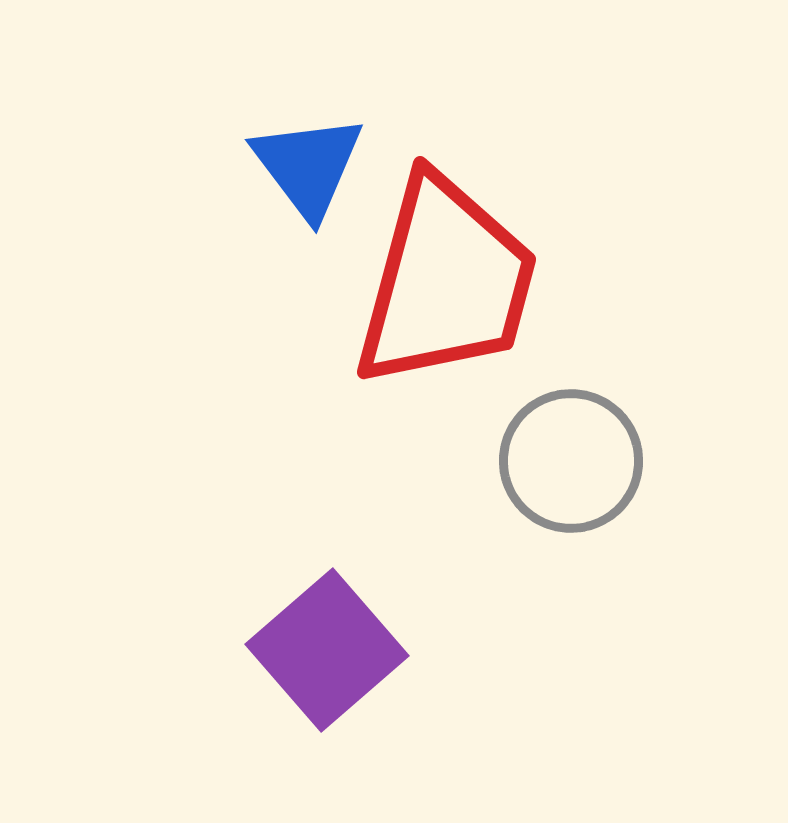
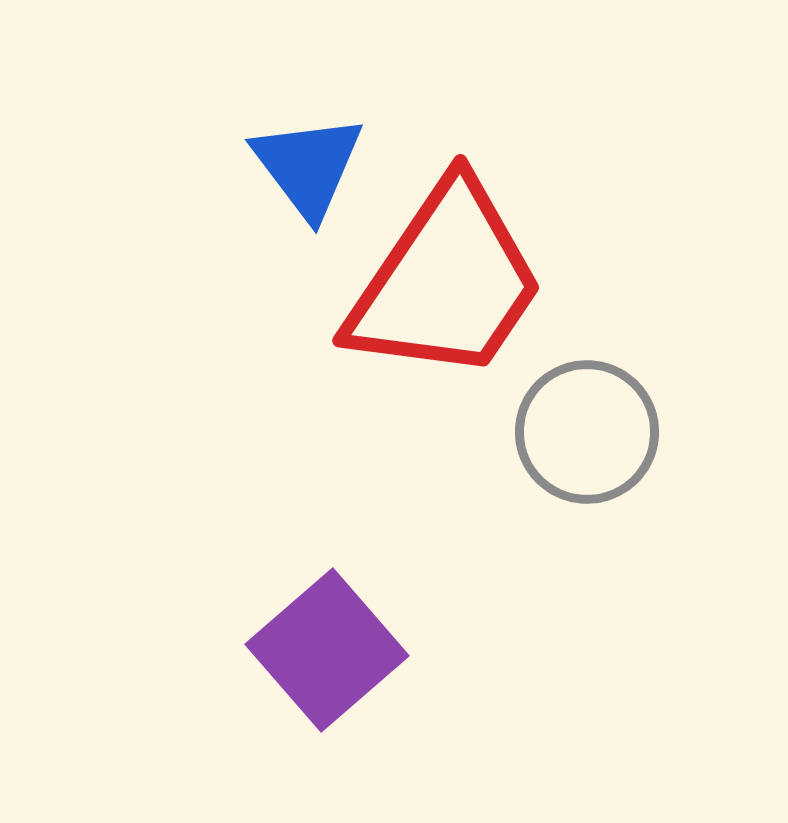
red trapezoid: rotated 19 degrees clockwise
gray circle: moved 16 px right, 29 px up
